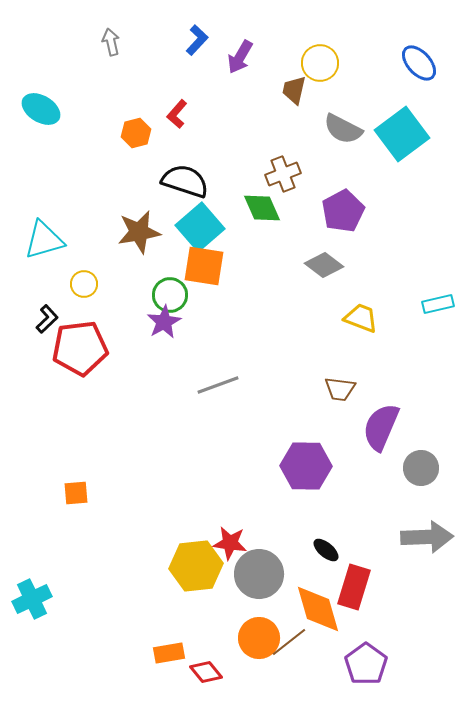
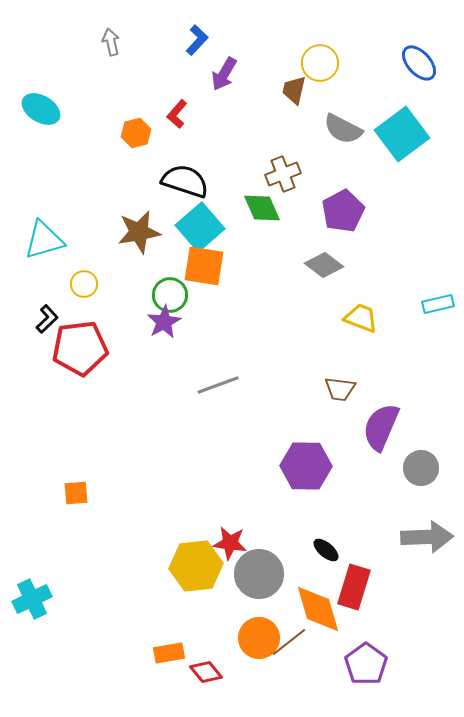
purple arrow at (240, 57): moved 16 px left, 17 px down
